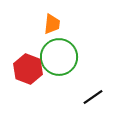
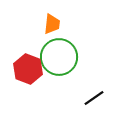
black line: moved 1 px right, 1 px down
